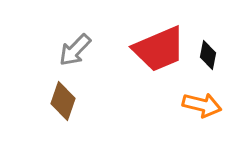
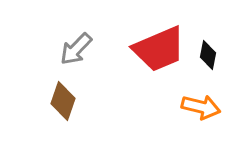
gray arrow: moved 1 px right, 1 px up
orange arrow: moved 1 px left, 2 px down
